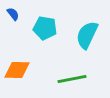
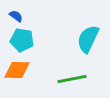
blue semicircle: moved 3 px right, 2 px down; rotated 16 degrees counterclockwise
cyan pentagon: moved 23 px left, 12 px down
cyan semicircle: moved 1 px right, 4 px down
